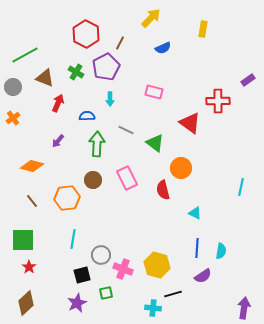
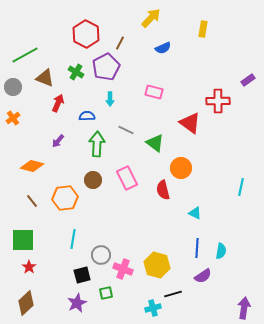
orange hexagon at (67, 198): moved 2 px left
cyan cross at (153, 308): rotated 21 degrees counterclockwise
